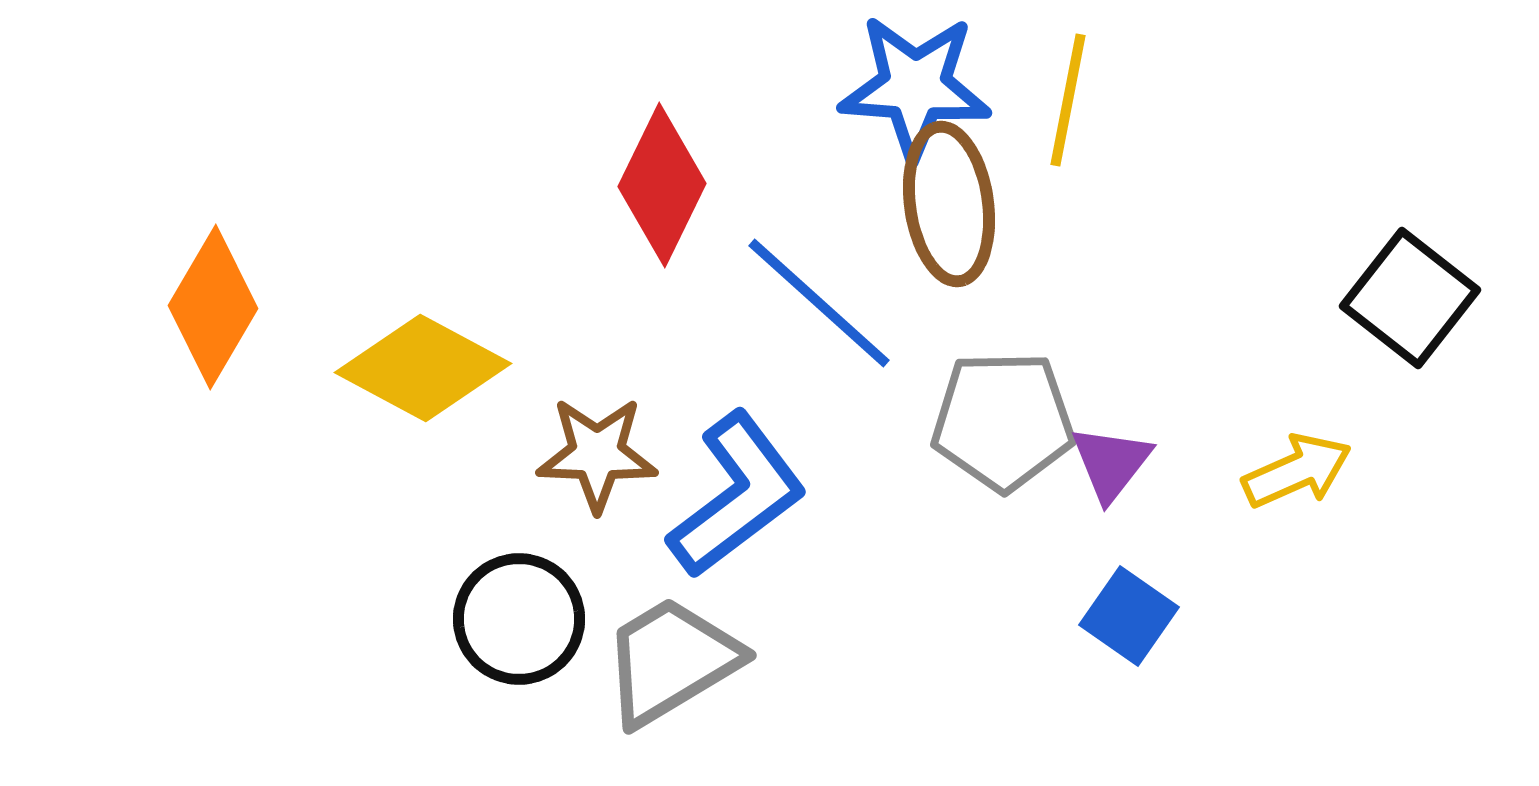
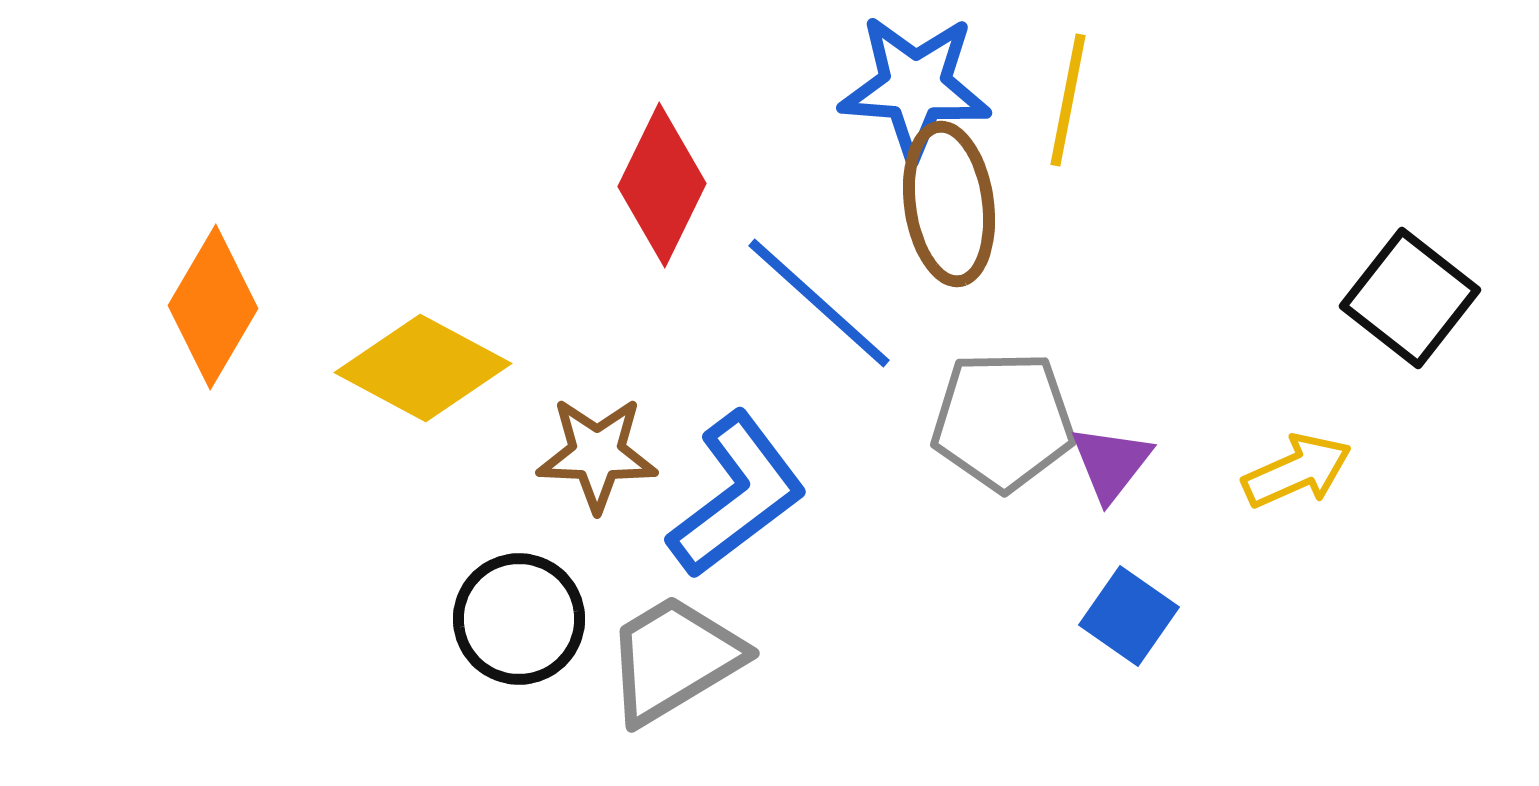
gray trapezoid: moved 3 px right, 2 px up
